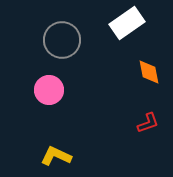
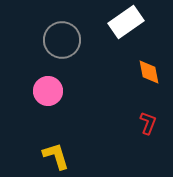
white rectangle: moved 1 px left, 1 px up
pink circle: moved 1 px left, 1 px down
red L-shape: rotated 50 degrees counterclockwise
yellow L-shape: rotated 48 degrees clockwise
